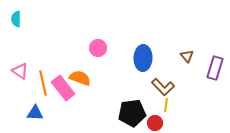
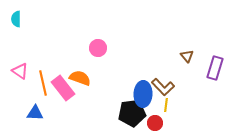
blue ellipse: moved 36 px down
